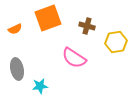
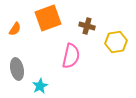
orange semicircle: rotated 32 degrees counterclockwise
pink semicircle: moved 3 px left, 2 px up; rotated 110 degrees counterclockwise
cyan star: rotated 21 degrees counterclockwise
